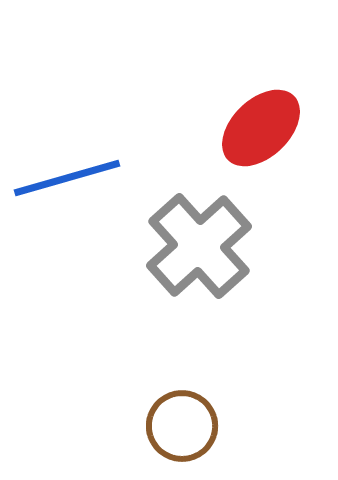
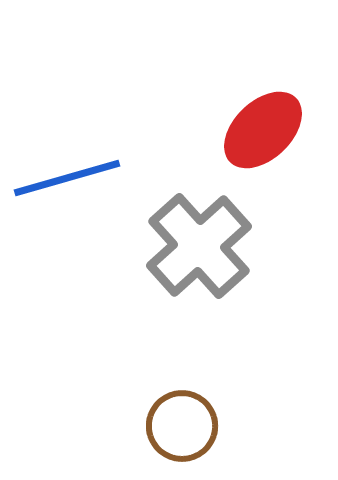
red ellipse: moved 2 px right, 2 px down
